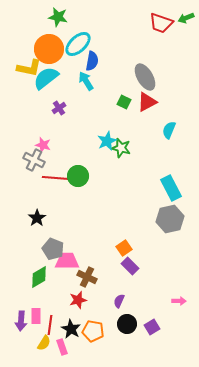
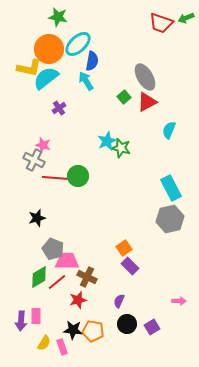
green square at (124, 102): moved 5 px up; rotated 24 degrees clockwise
black star at (37, 218): rotated 18 degrees clockwise
red line at (50, 325): moved 7 px right, 43 px up; rotated 42 degrees clockwise
black star at (71, 329): moved 2 px right, 1 px down; rotated 24 degrees counterclockwise
